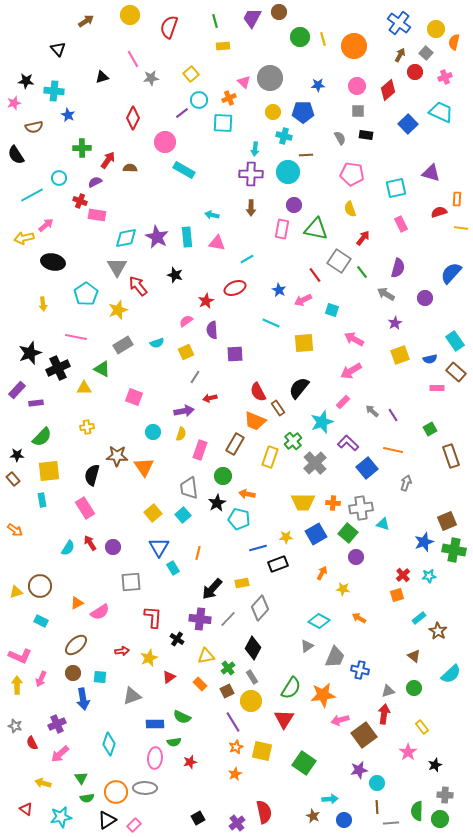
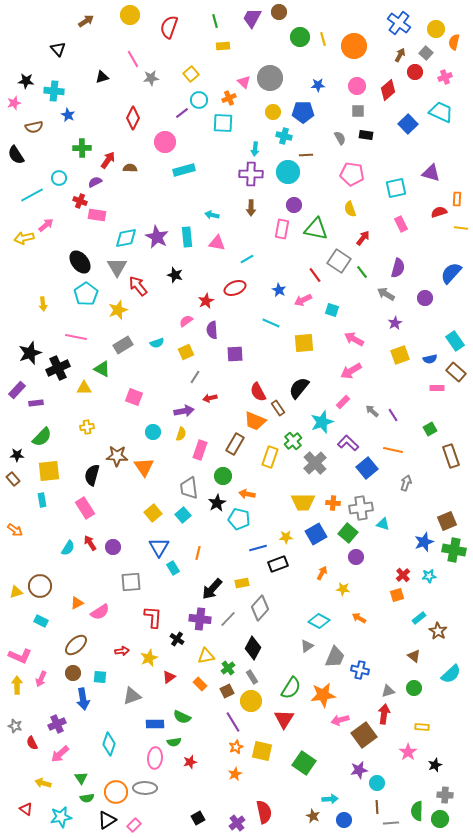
cyan rectangle at (184, 170): rotated 45 degrees counterclockwise
black ellipse at (53, 262): moved 27 px right; rotated 40 degrees clockwise
yellow rectangle at (422, 727): rotated 48 degrees counterclockwise
